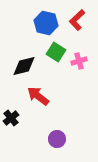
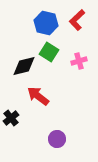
green square: moved 7 px left
